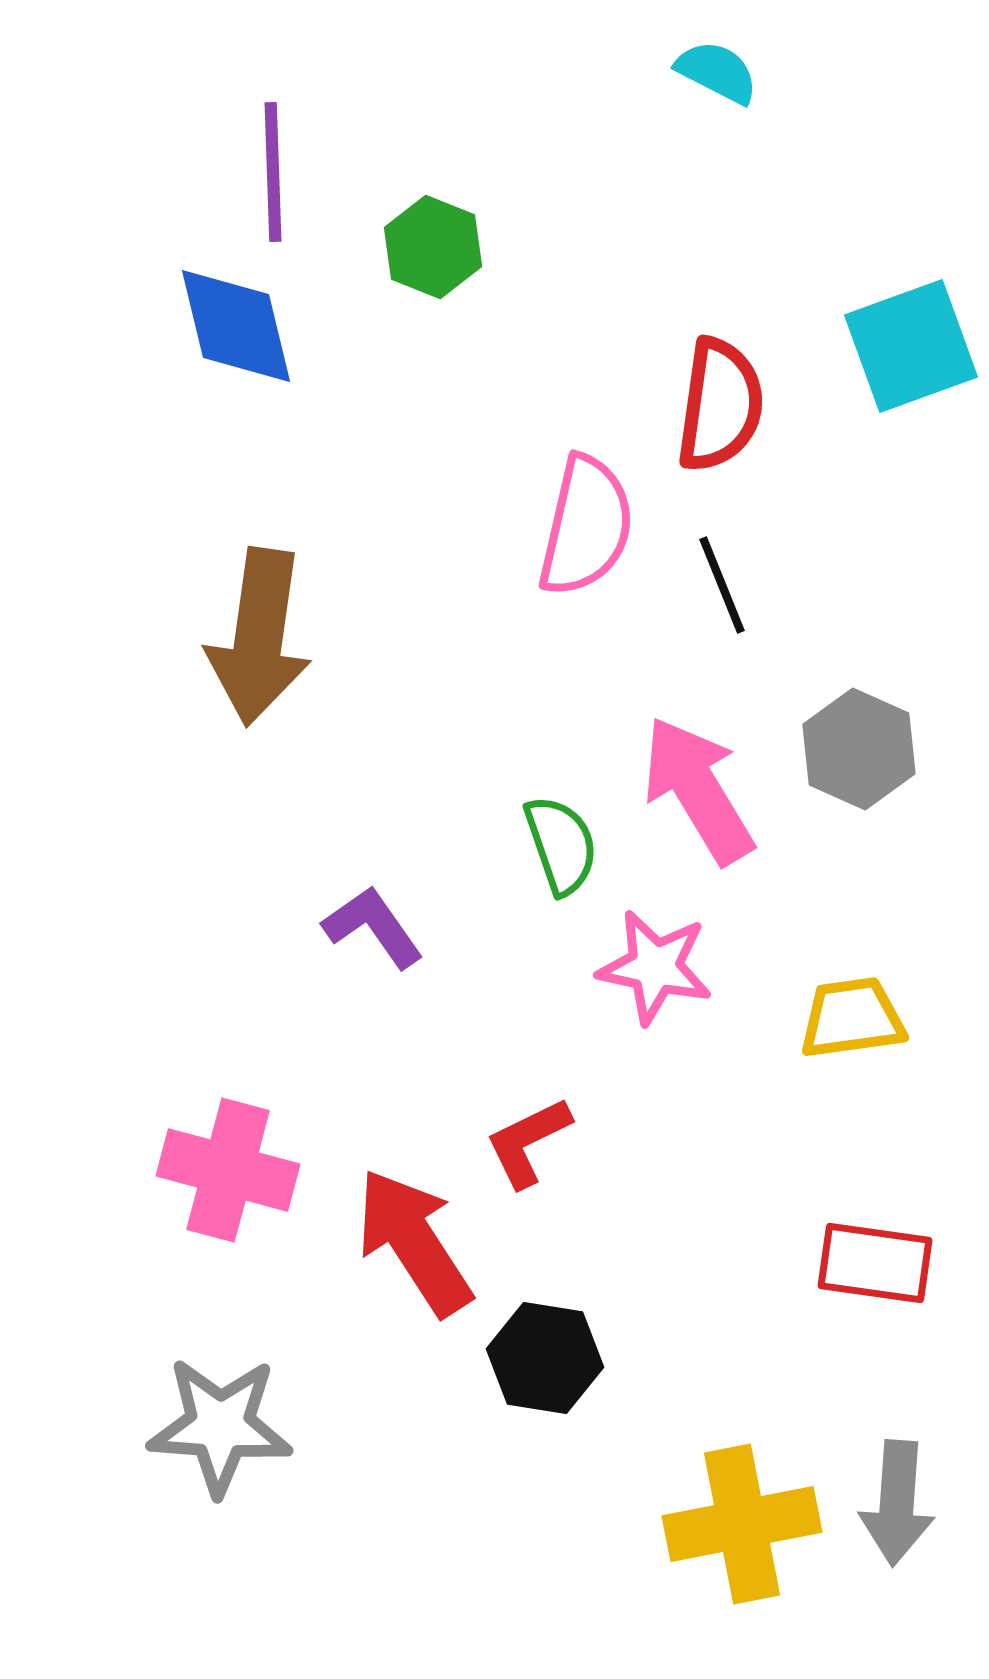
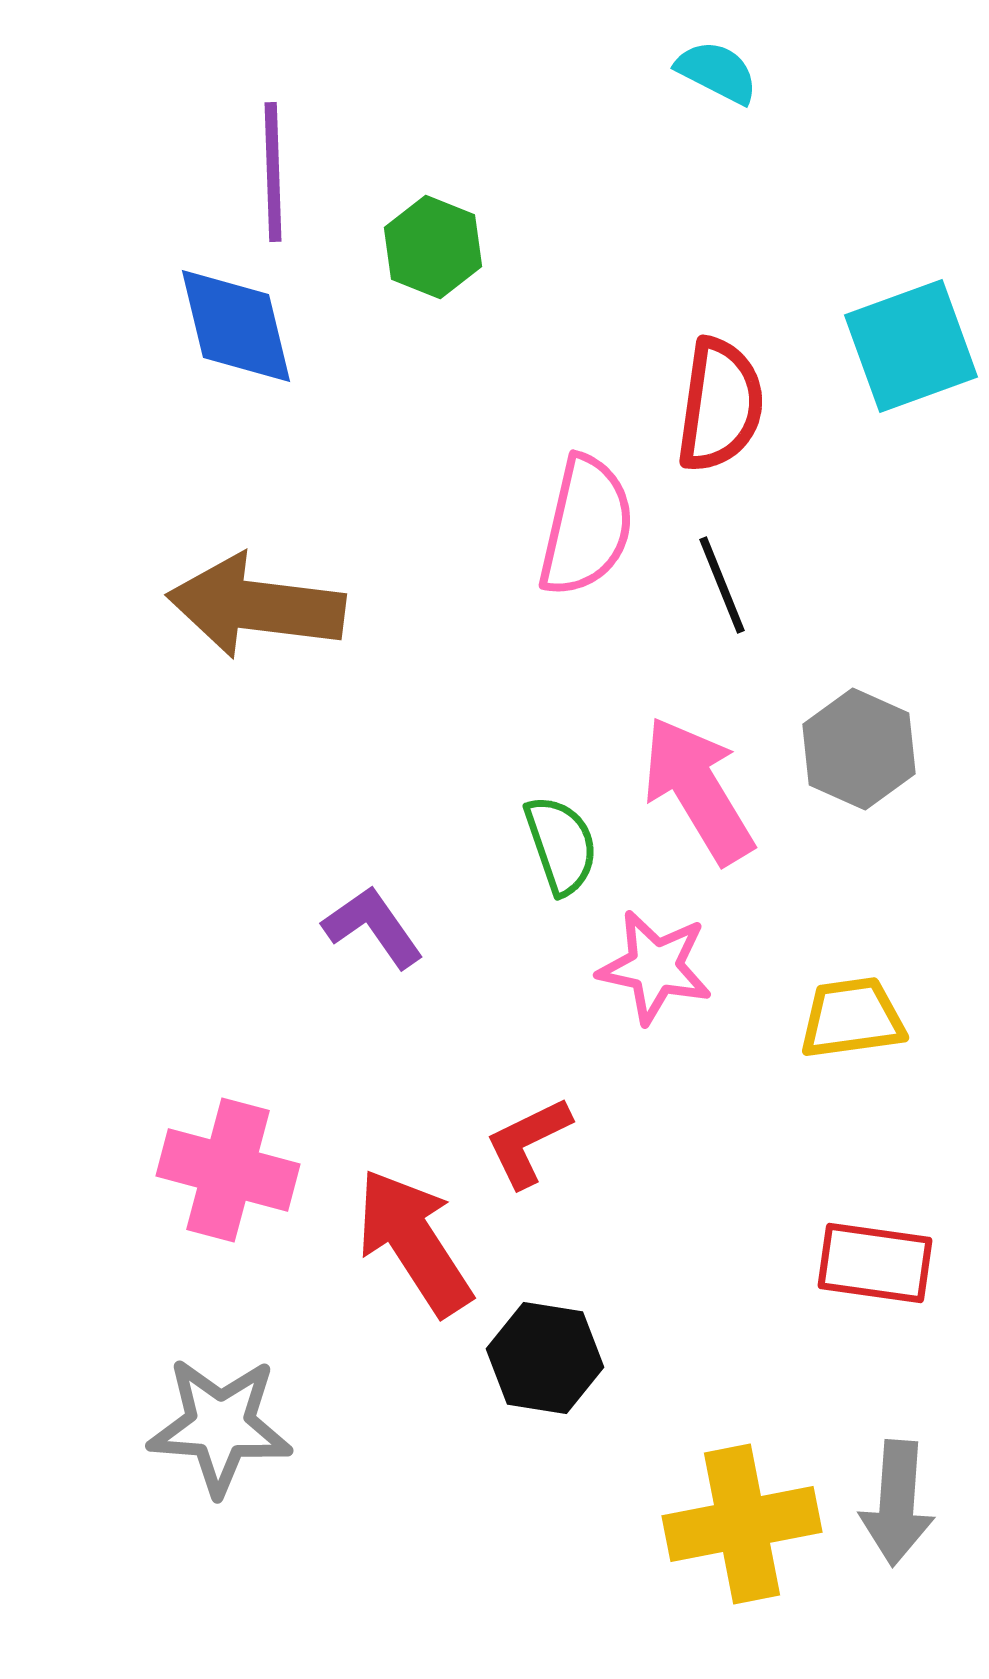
brown arrow: moved 3 px left, 31 px up; rotated 89 degrees clockwise
